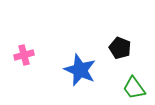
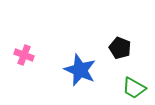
pink cross: rotated 36 degrees clockwise
green trapezoid: rotated 25 degrees counterclockwise
